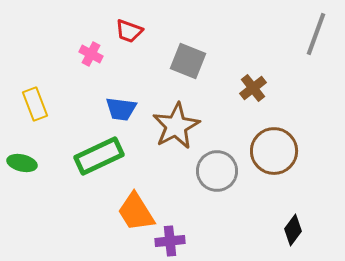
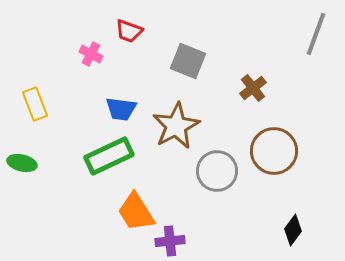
green rectangle: moved 10 px right
